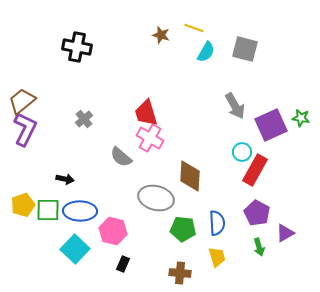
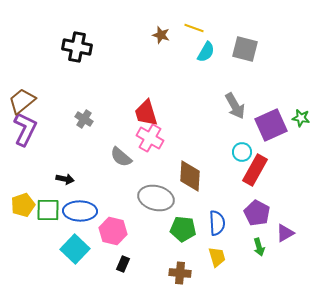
gray cross: rotated 18 degrees counterclockwise
